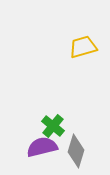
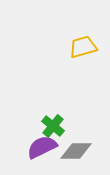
purple semicircle: rotated 12 degrees counterclockwise
gray diamond: rotated 72 degrees clockwise
